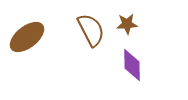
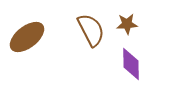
purple diamond: moved 1 px left, 1 px up
